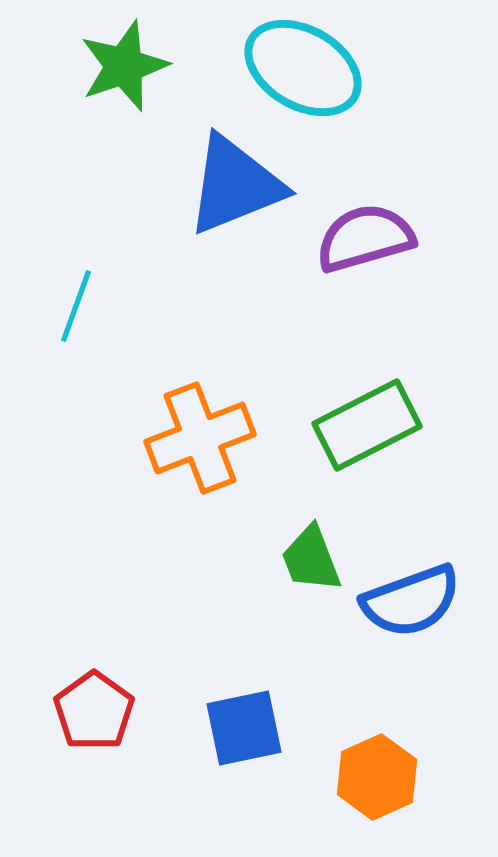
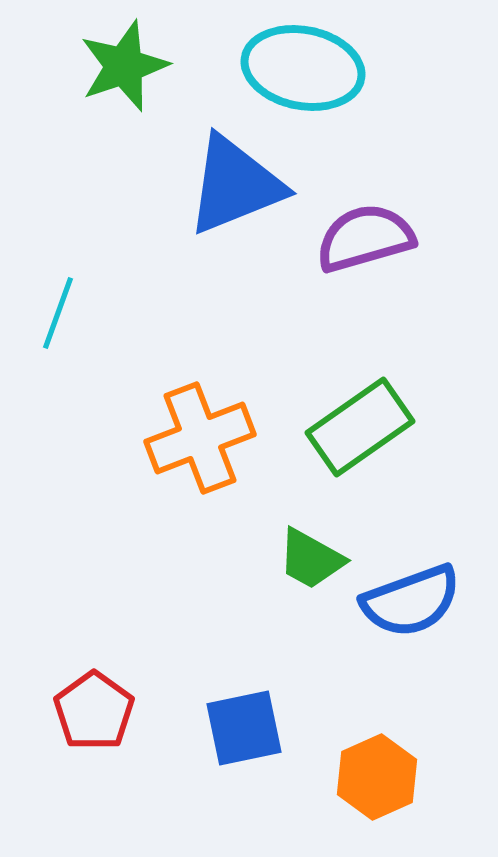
cyan ellipse: rotated 19 degrees counterclockwise
cyan line: moved 18 px left, 7 px down
green rectangle: moved 7 px left, 2 px down; rotated 8 degrees counterclockwise
green trapezoid: rotated 40 degrees counterclockwise
